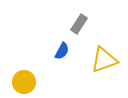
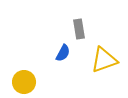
gray rectangle: moved 5 px down; rotated 42 degrees counterclockwise
blue semicircle: moved 1 px right, 2 px down
